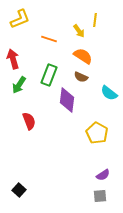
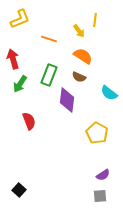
brown semicircle: moved 2 px left
green arrow: moved 1 px right, 1 px up
